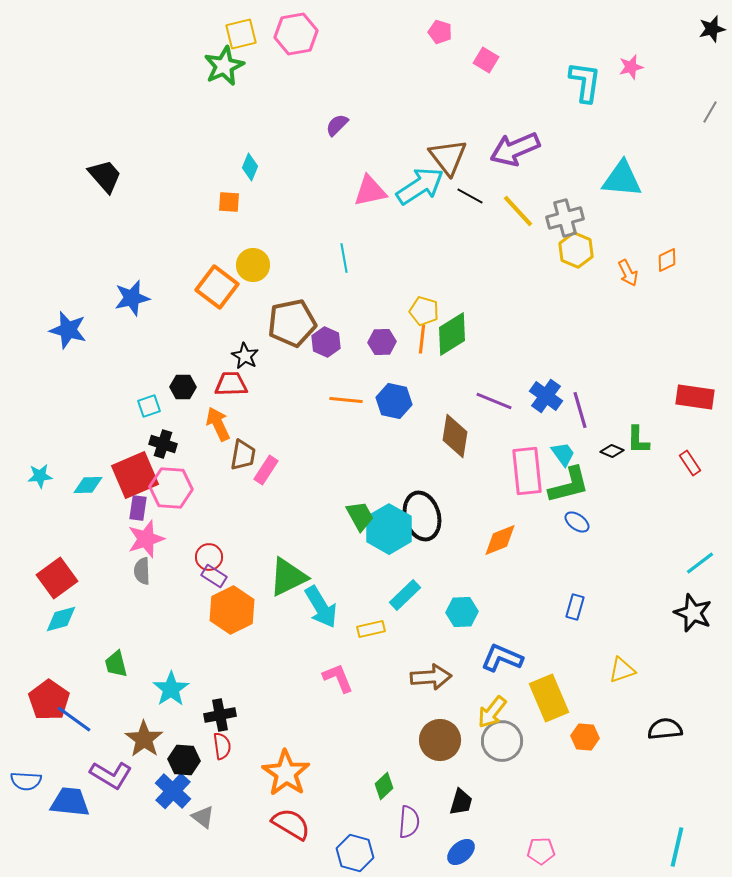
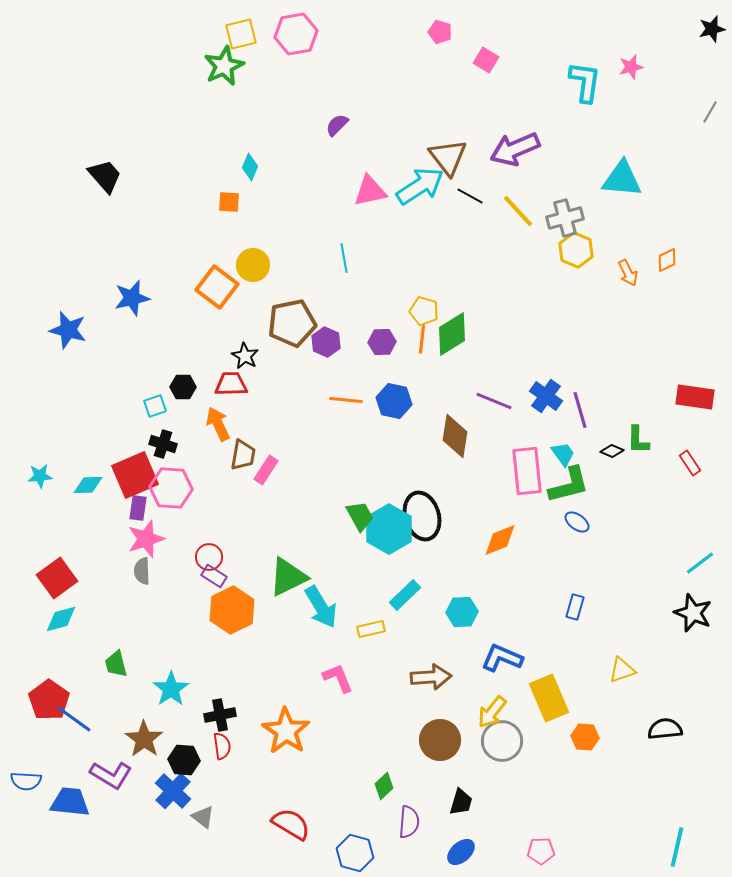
cyan square at (149, 406): moved 6 px right
orange star at (286, 773): moved 42 px up
